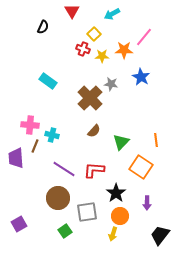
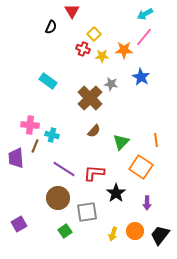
cyan arrow: moved 33 px right
black semicircle: moved 8 px right
red L-shape: moved 3 px down
orange circle: moved 15 px right, 15 px down
